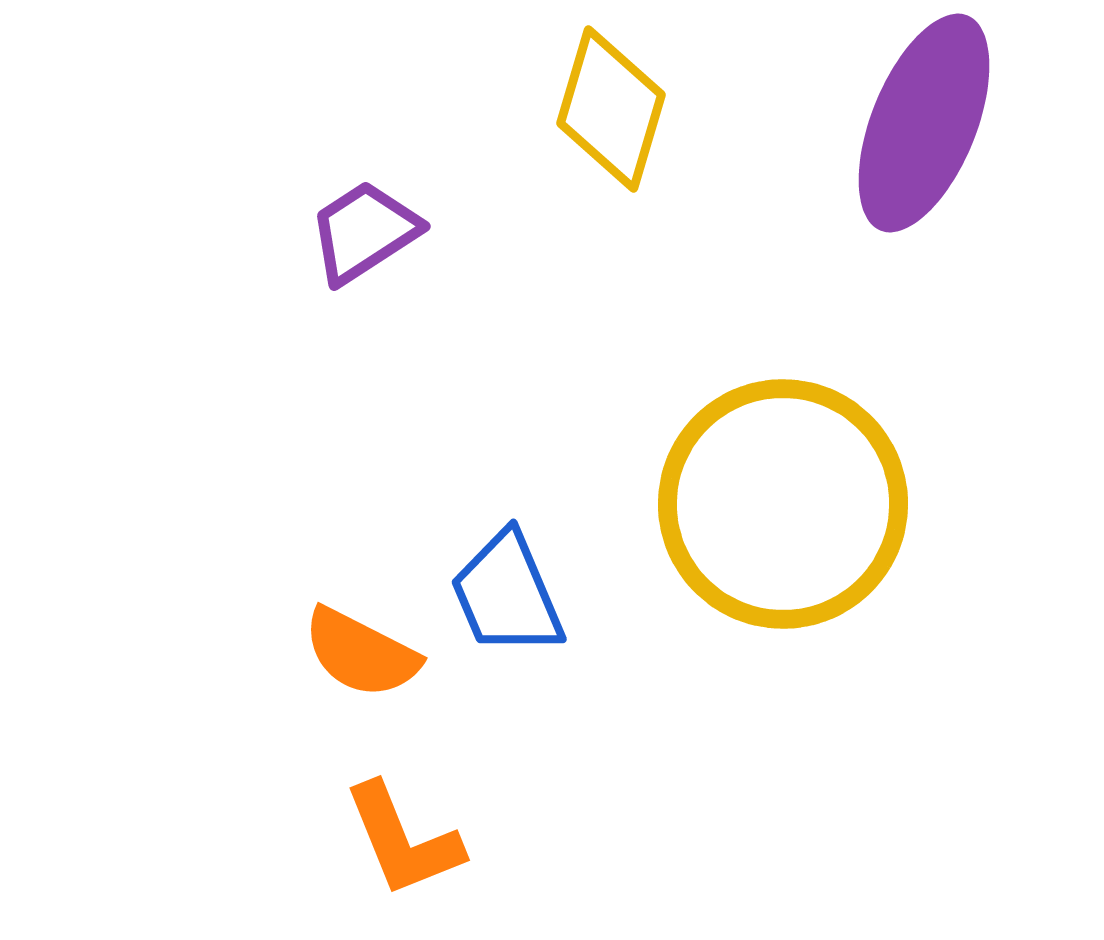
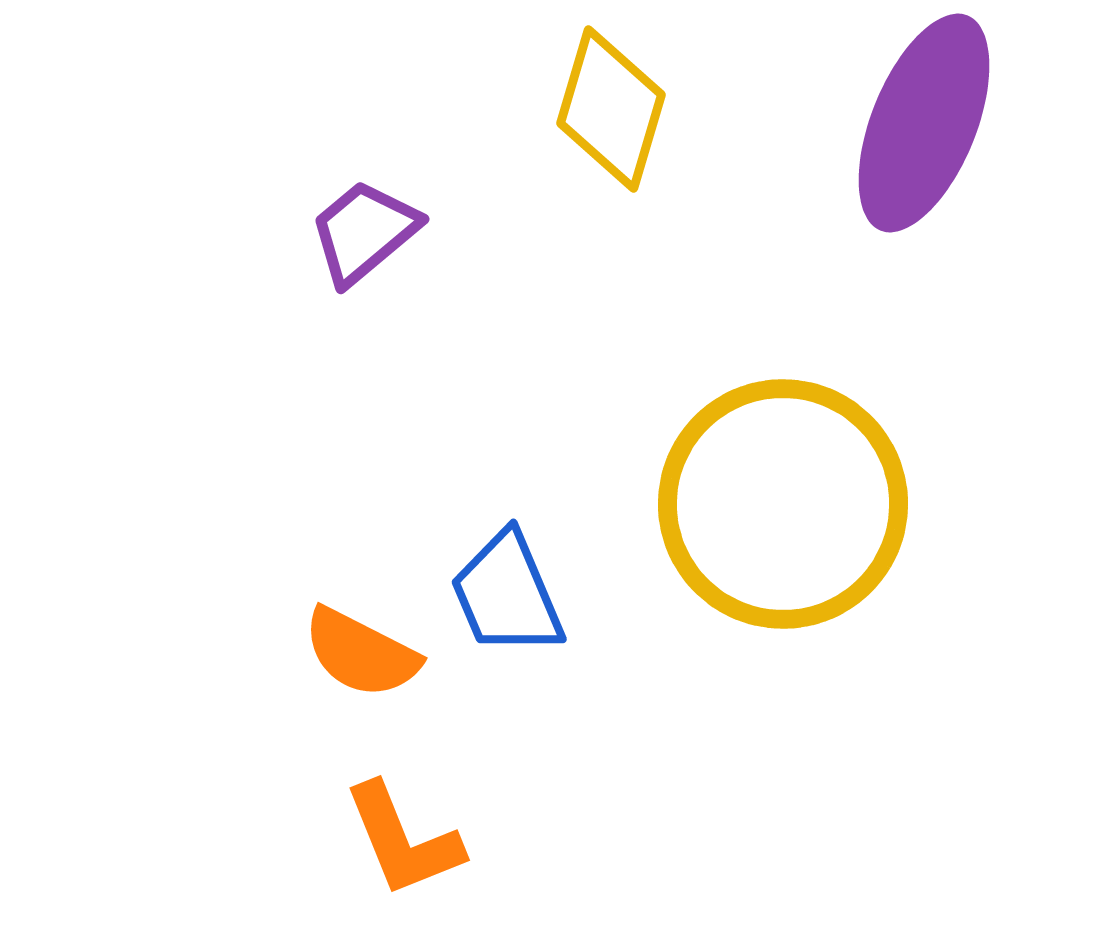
purple trapezoid: rotated 7 degrees counterclockwise
